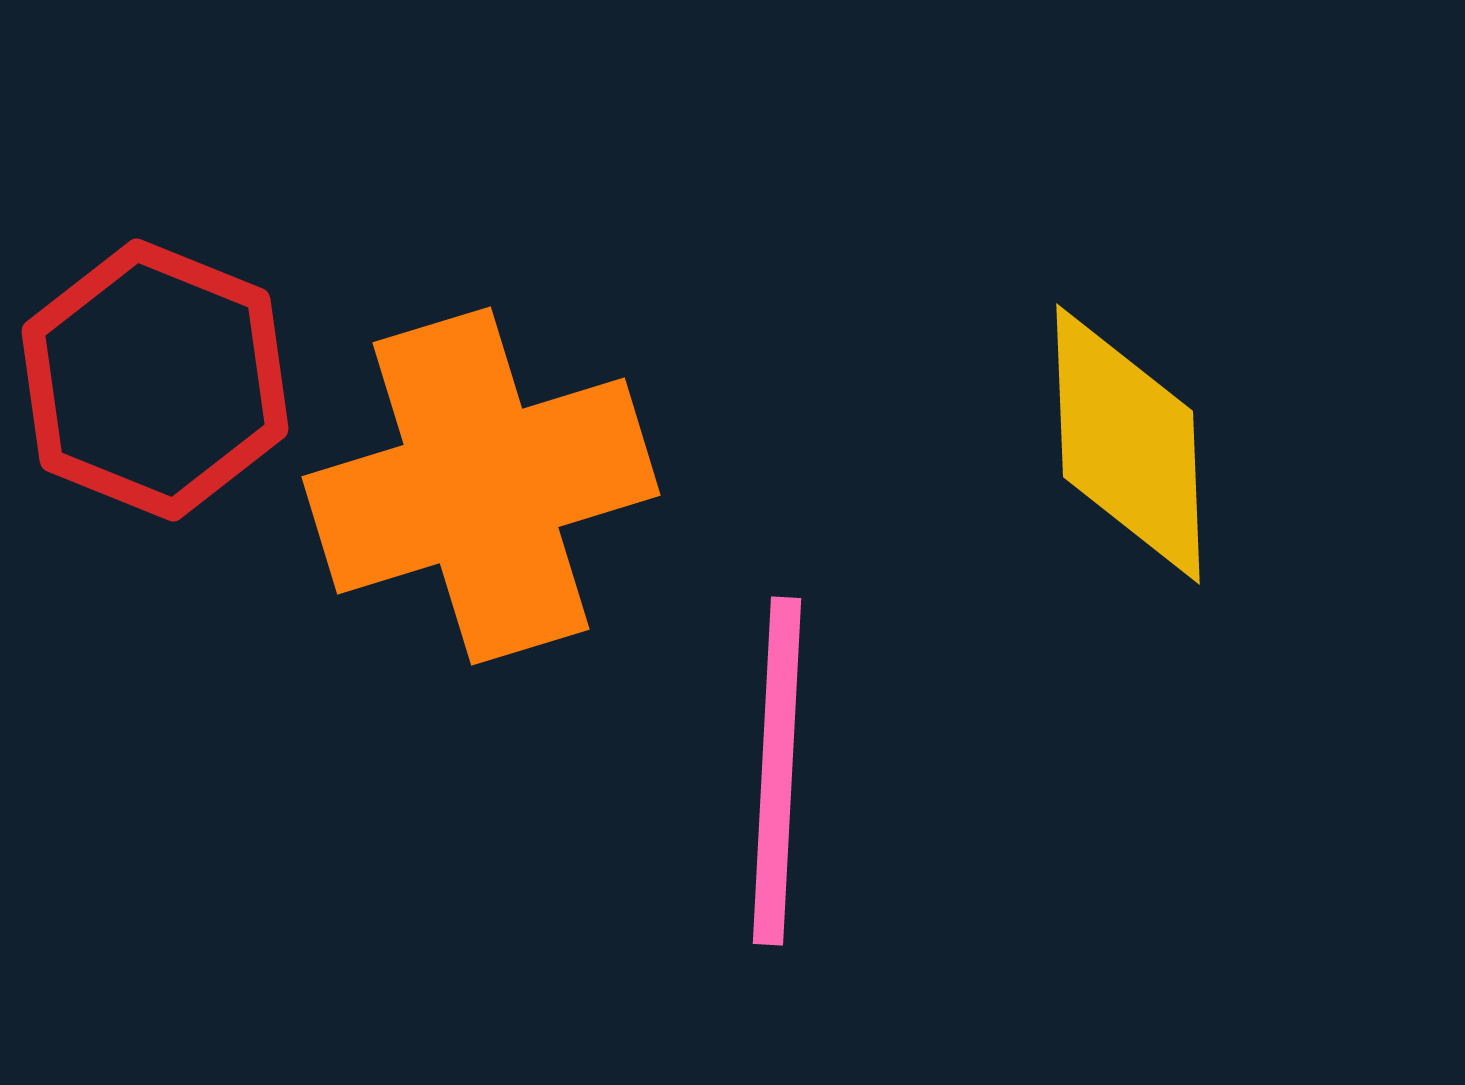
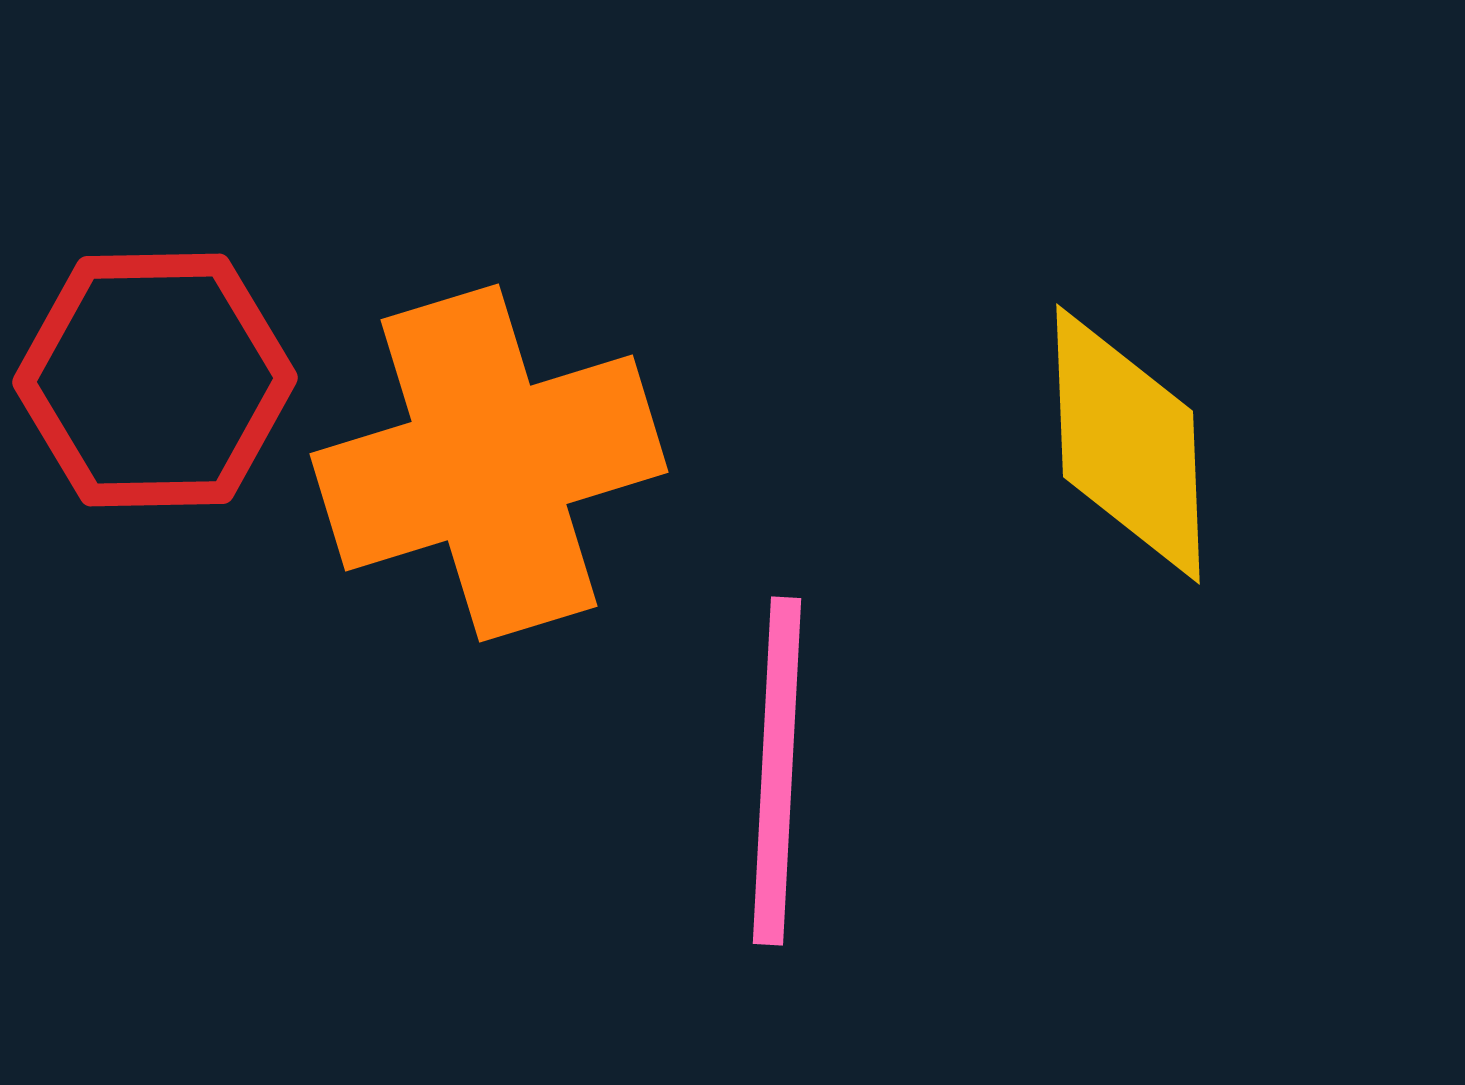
red hexagon: rotated 23 degrees counterclockwise
orange cross: moved 8 px right, 23 px up
